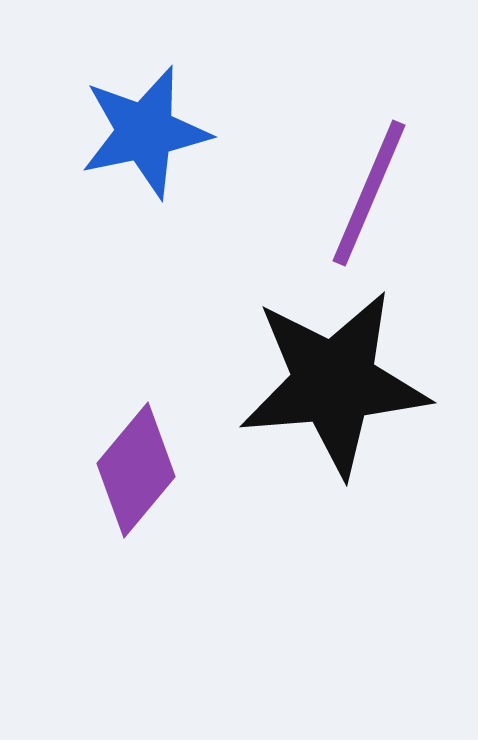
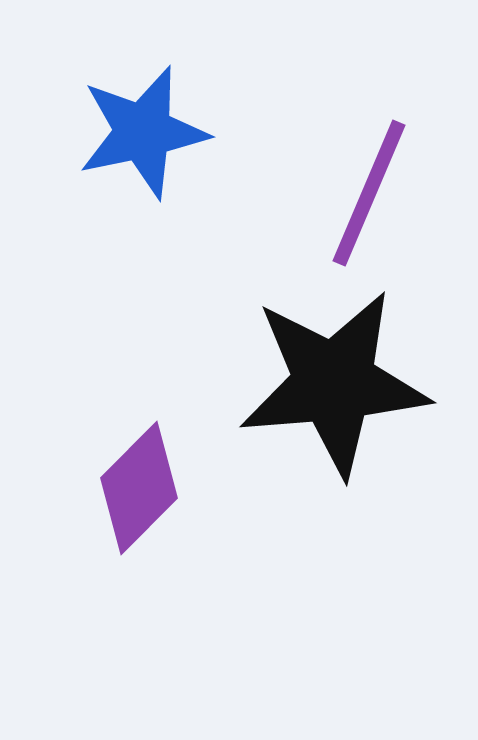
blue star: moved 2 px left
purple diamond: moved 3 px right, 18 px down; rotated 5 degrees clockwise
